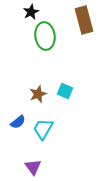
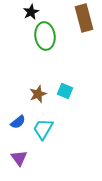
brown rectangle: moved 2 px up
purple triangle: moved 14 px left, 9 px up
